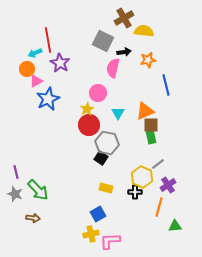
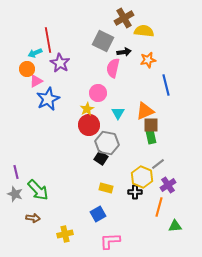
yellow cross: moved 26 px left
